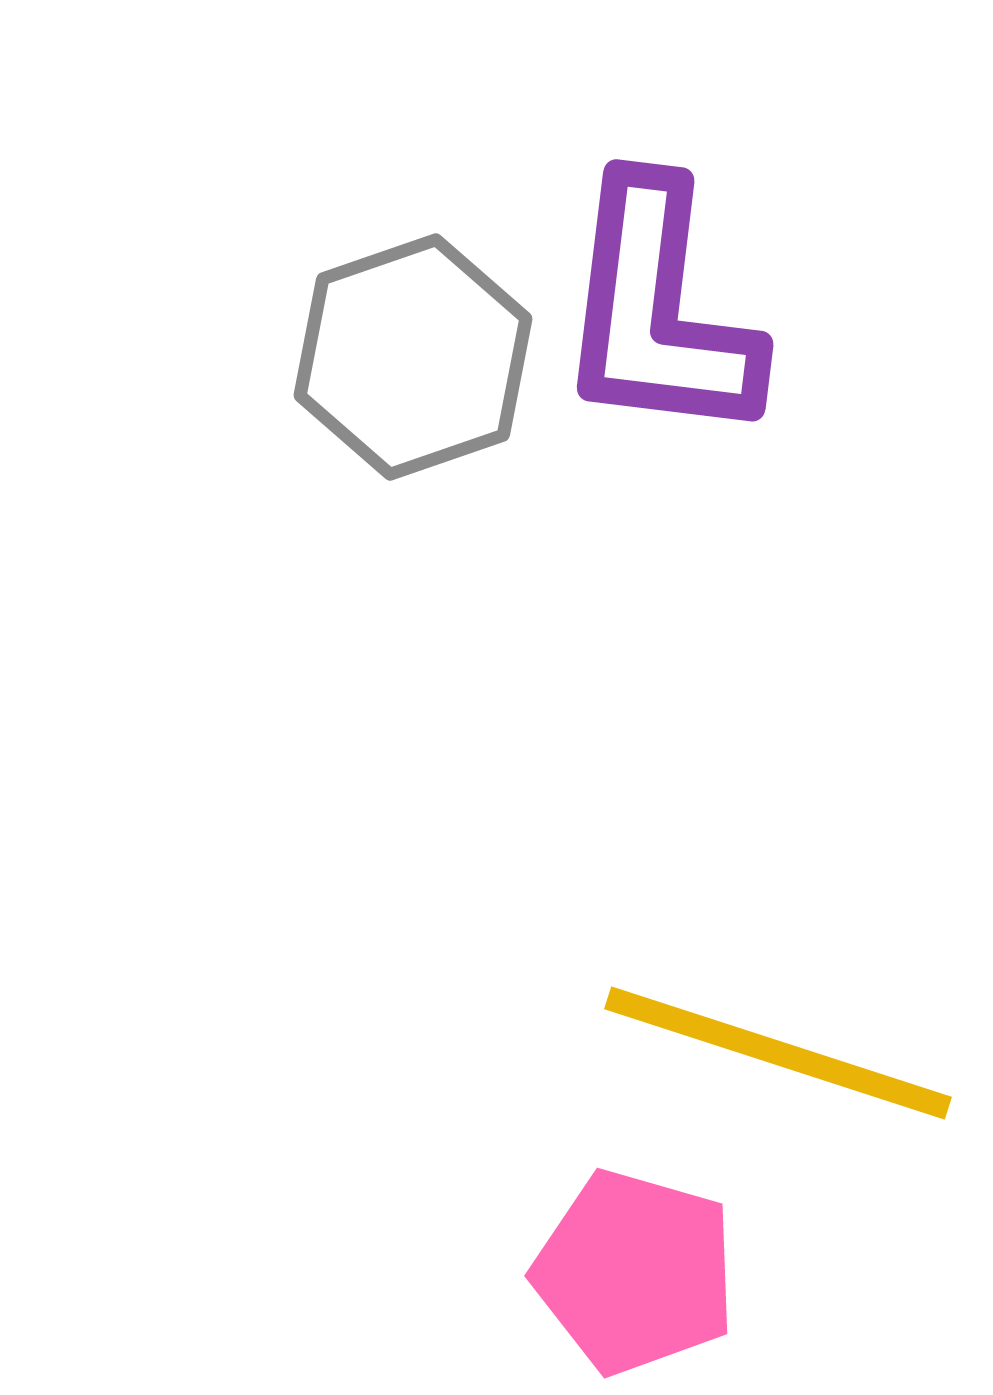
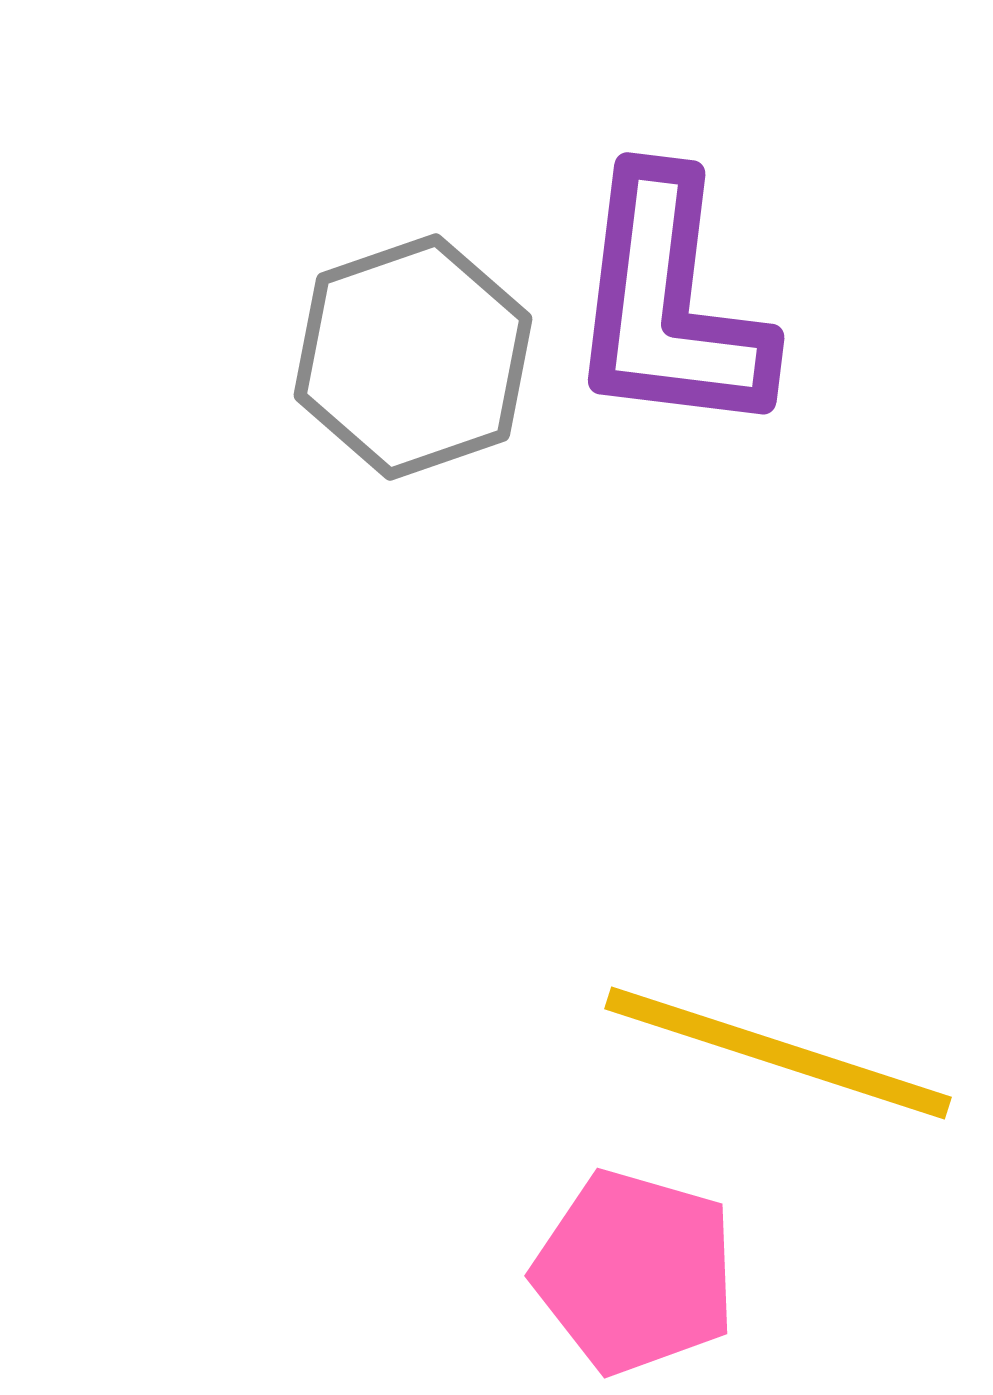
purple L-shape: moved 11 px right, 7 px up
